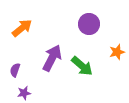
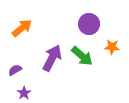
orange star: moved 5 px left, 5 px up; rotated 21 degrees clockwise
green arrow: moved 10 px up
purple semicircle: rotated 40 degrees clockwise
purple star: rotated 24 degrees counterclockwise
